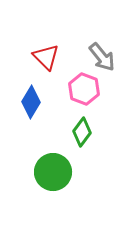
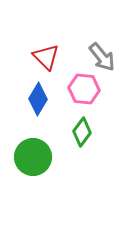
pink hexagon: rotated 16 degrees counterclockwise
blue diamond: moved 7 px right, 3 px up
green circle: moved 20 px left, 15 px up
